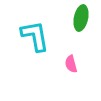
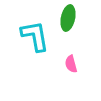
green ellipse: moved 13 px left
